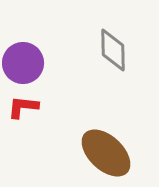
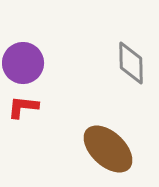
gray diamond: moved 18 px right, 13 px down
brown ellipse: moved 2 px right, 4 px up
